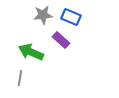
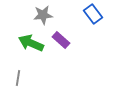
blue rectangle: moved 22 px right, 3 px up; rotated 30 degrees clockwise
green arrow: moved 9 px up
gray line: moved 2 px left
